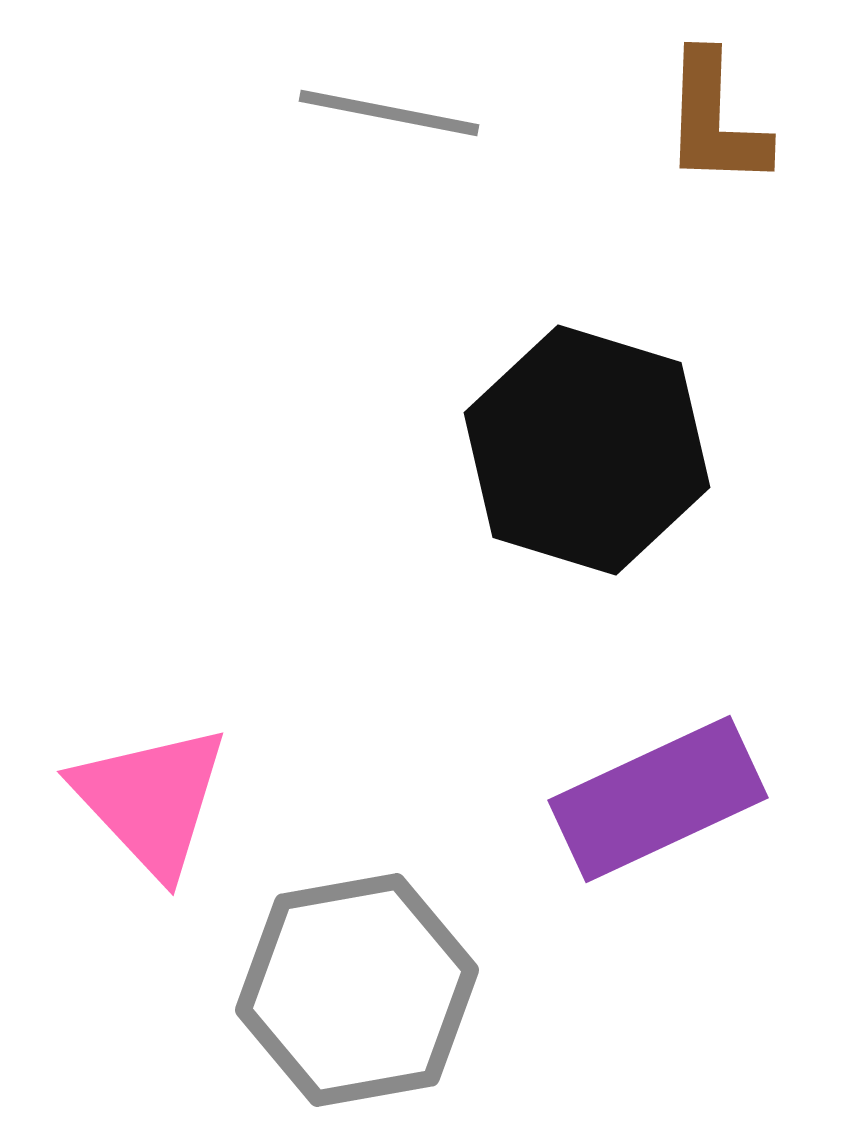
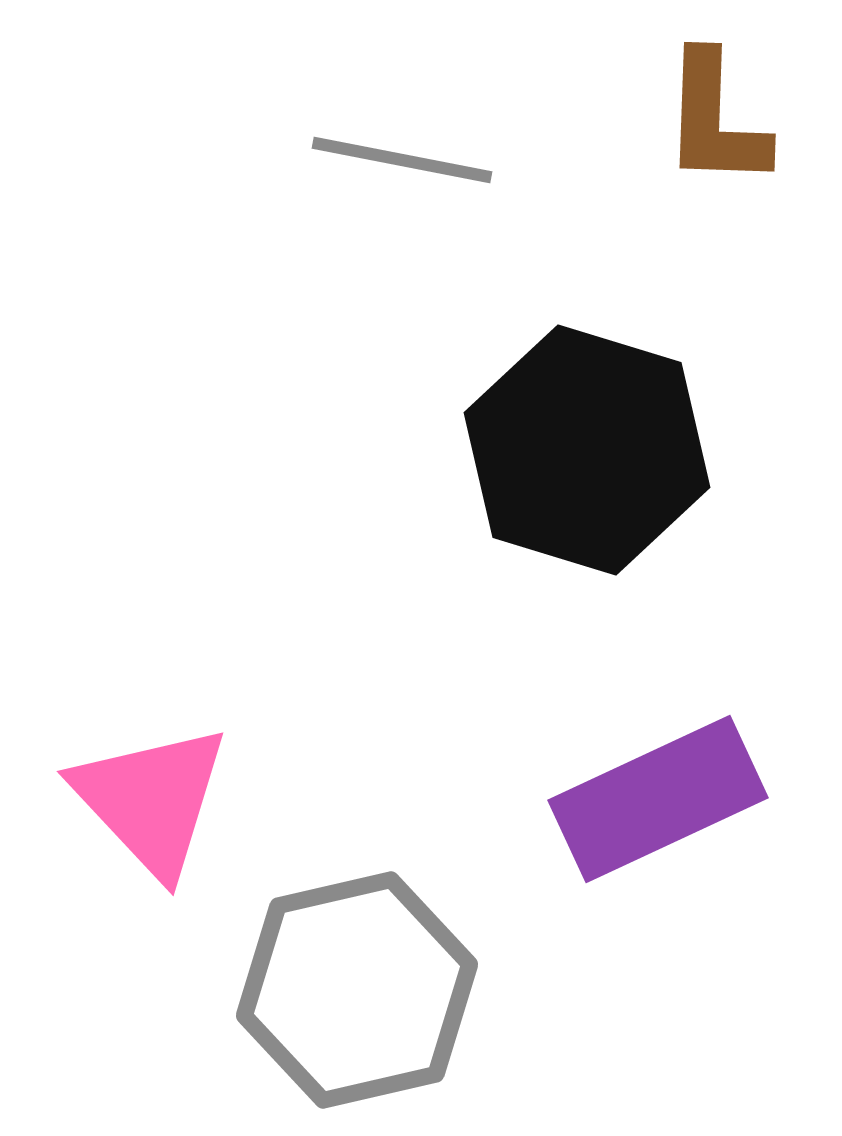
gray line: moved 13 px right, 47 px down
gray hexagon: rotated 3 degrees counterclockwise
